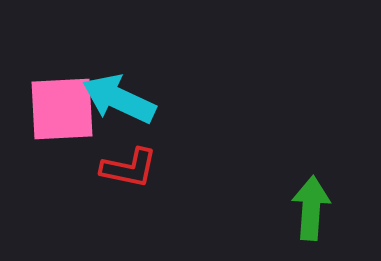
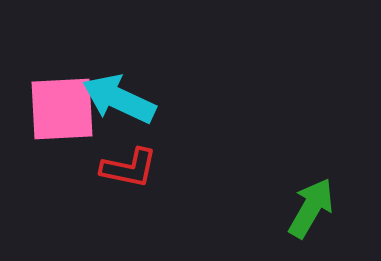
green arrow: rotated 26 degrees clockwise
